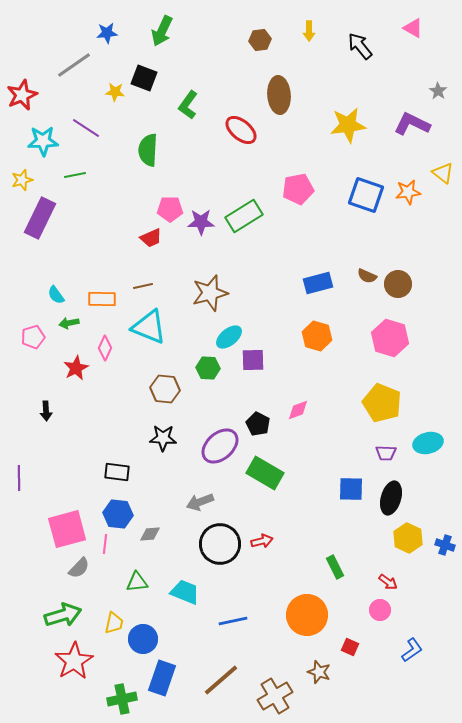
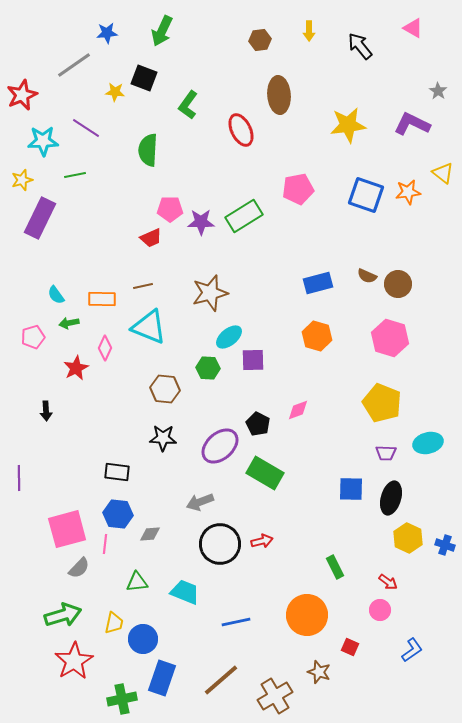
red ellipse at (241, 130): rotated 24 degrees clockwise
blue line at (233, 621): moved 3 px right, 1 px down
